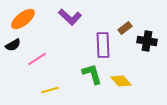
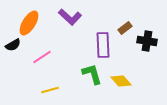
orange ellipse: moved 6 px right, 4 px down; rotated 20 degrees counterclockwise
pink line: moved 5 px right, 2 px up
